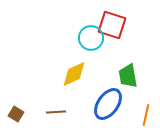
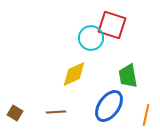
blue ellipse: moved 1 px right, 2 px down
brown square: moved 1 px left, 1 px up
